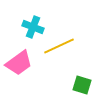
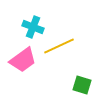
pink trapezoid: moved 4 px right, 3 px up
